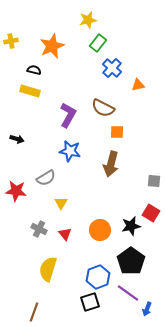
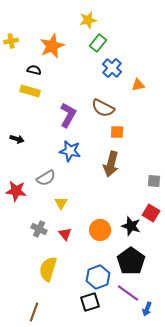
black star: rotated 30 degrees clockwise
